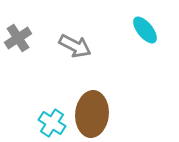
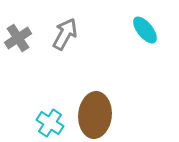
gray arrow: moved 10 px left, 12 px up; rotated 88 degrees counterclockwise
brown ellipse: moved 3 px right, 1 px down
cyan cross: moved 2 px left
